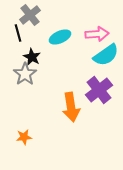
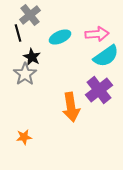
cyan semicircle: moved 1 px down
